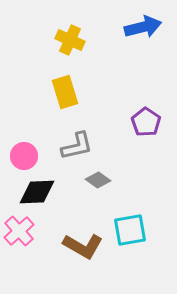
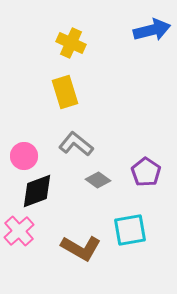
blue arrow: moved 9 px right, 3 px down
yellow cross: moved 1 px right, 3 px down
purple pentagon: moved 50 px down
gray L-shape: moved 1 px left, 2 px up; rotated 128 degrees counterclockwise
black diamond: moved 1 px up; rotated 18 degrees counterclockwise
brown L-shape: moved 2 px left, 2 px down
